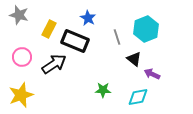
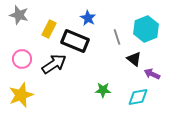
pink circle: moved 2 px down
